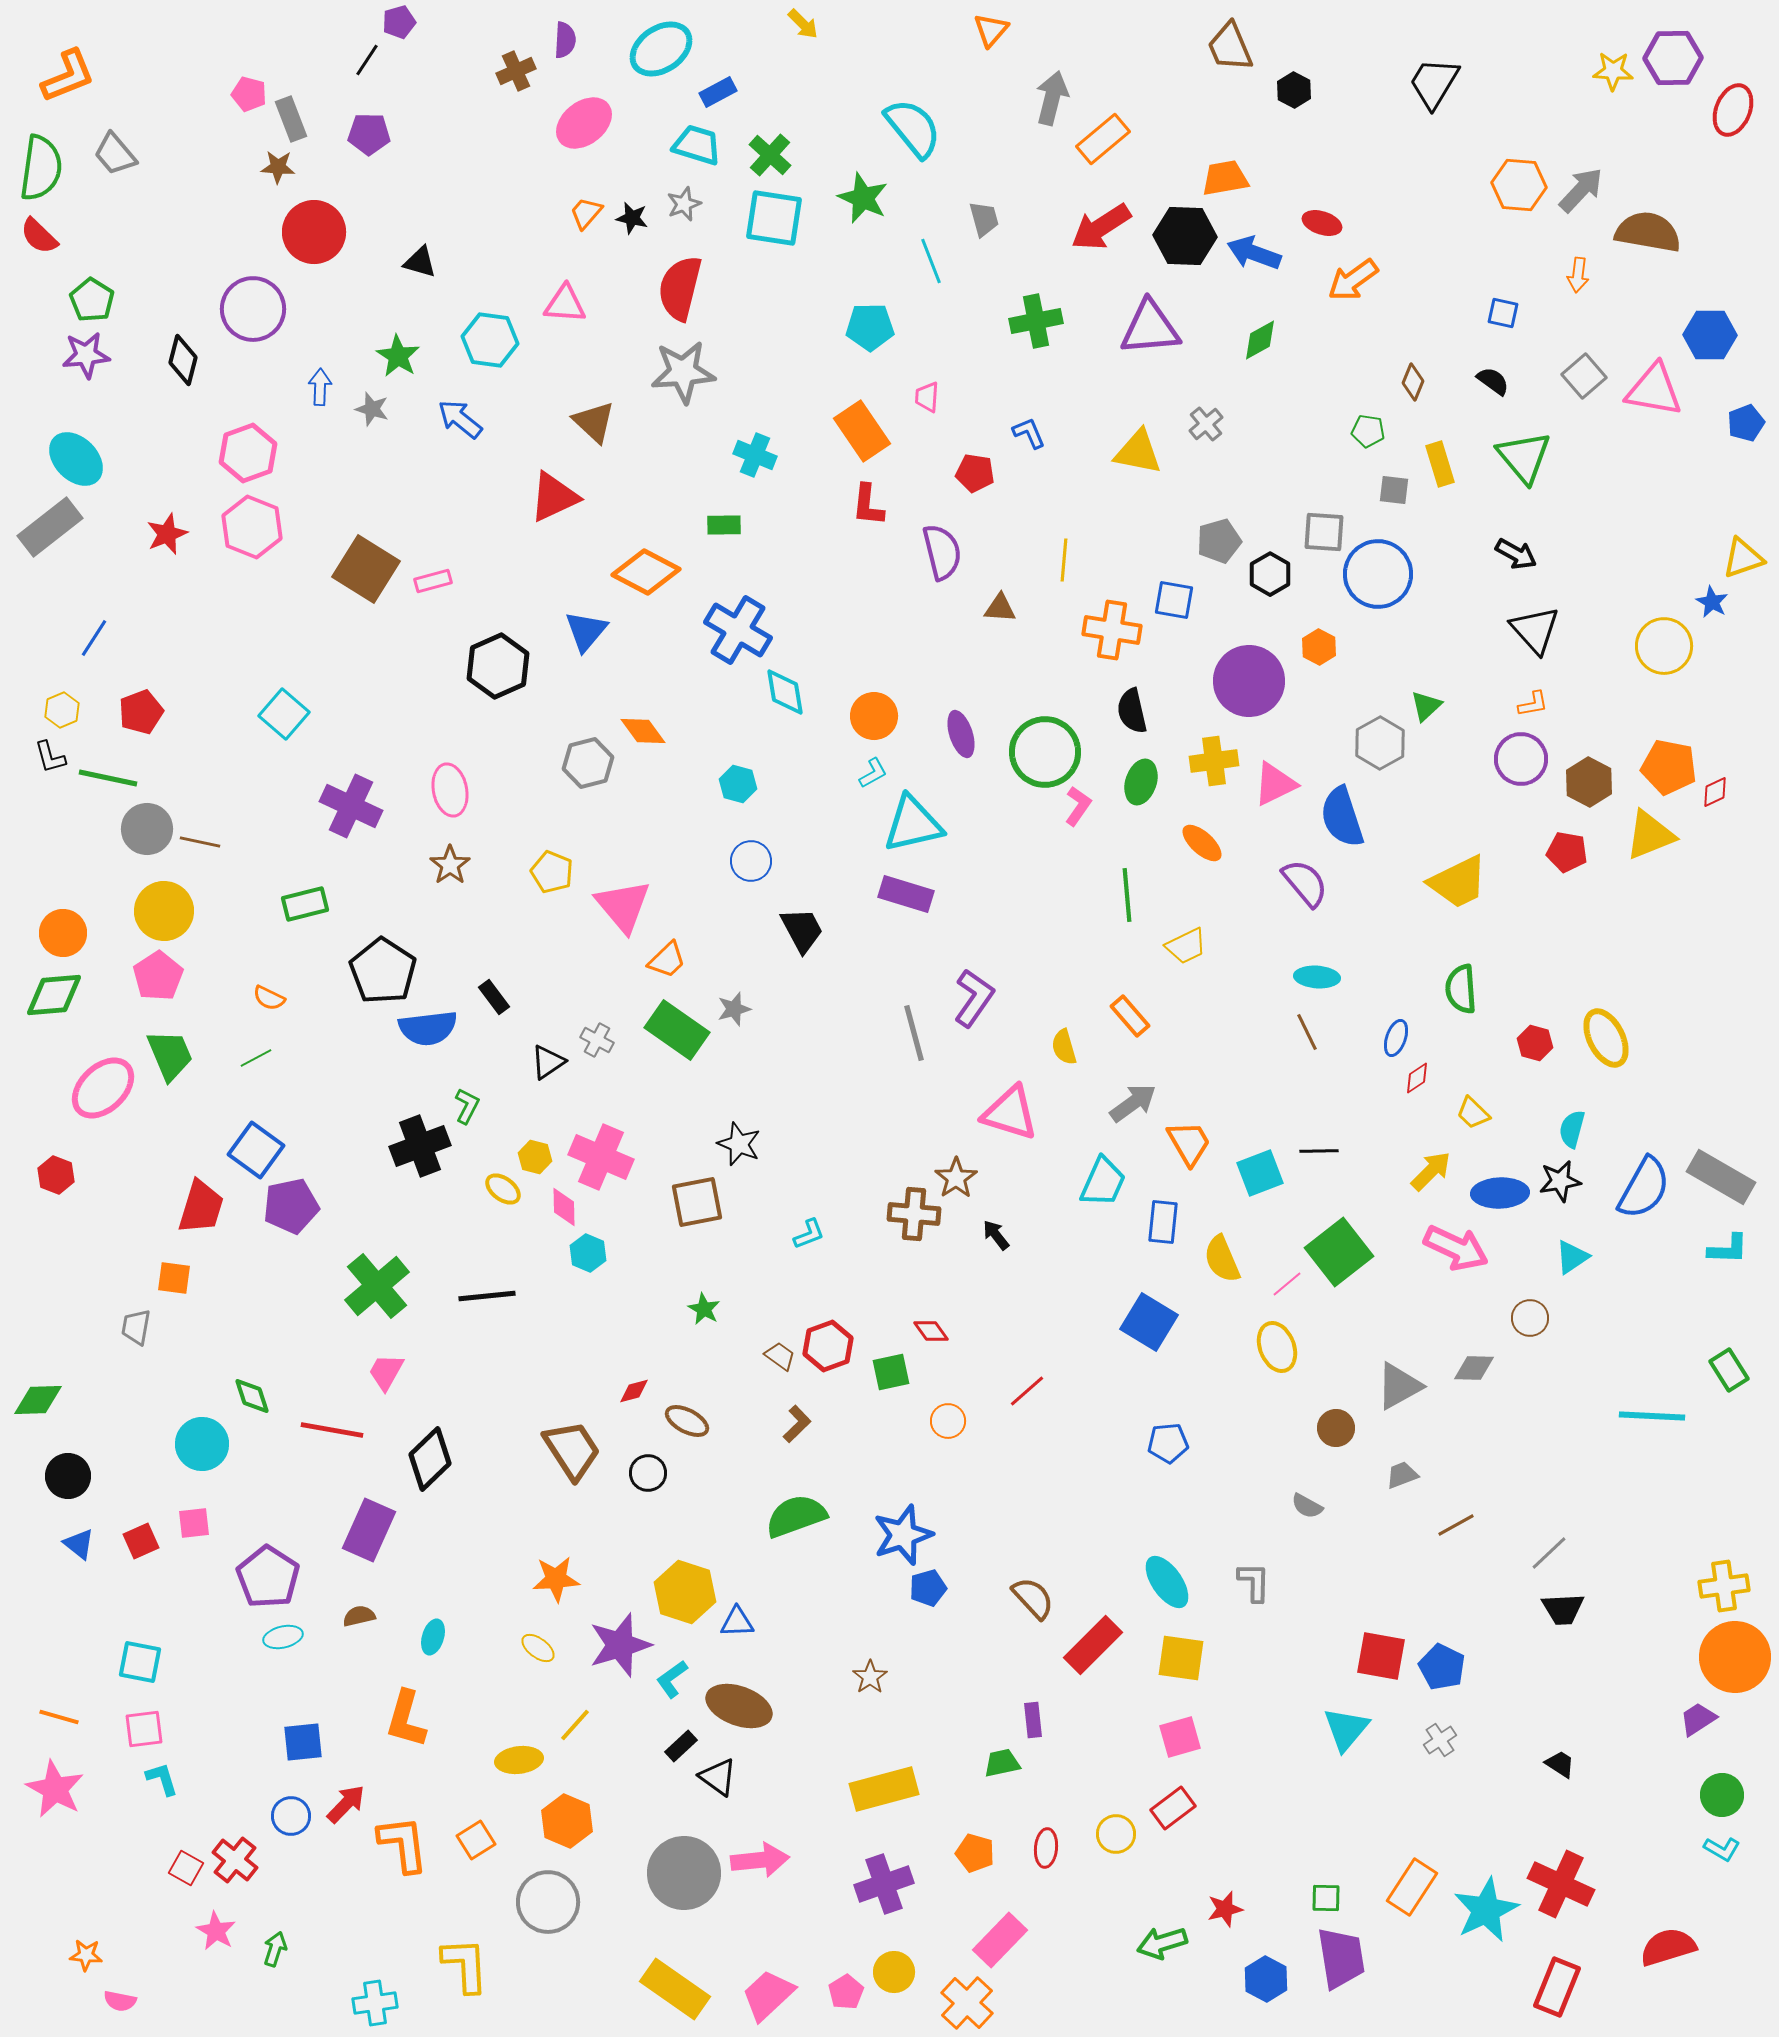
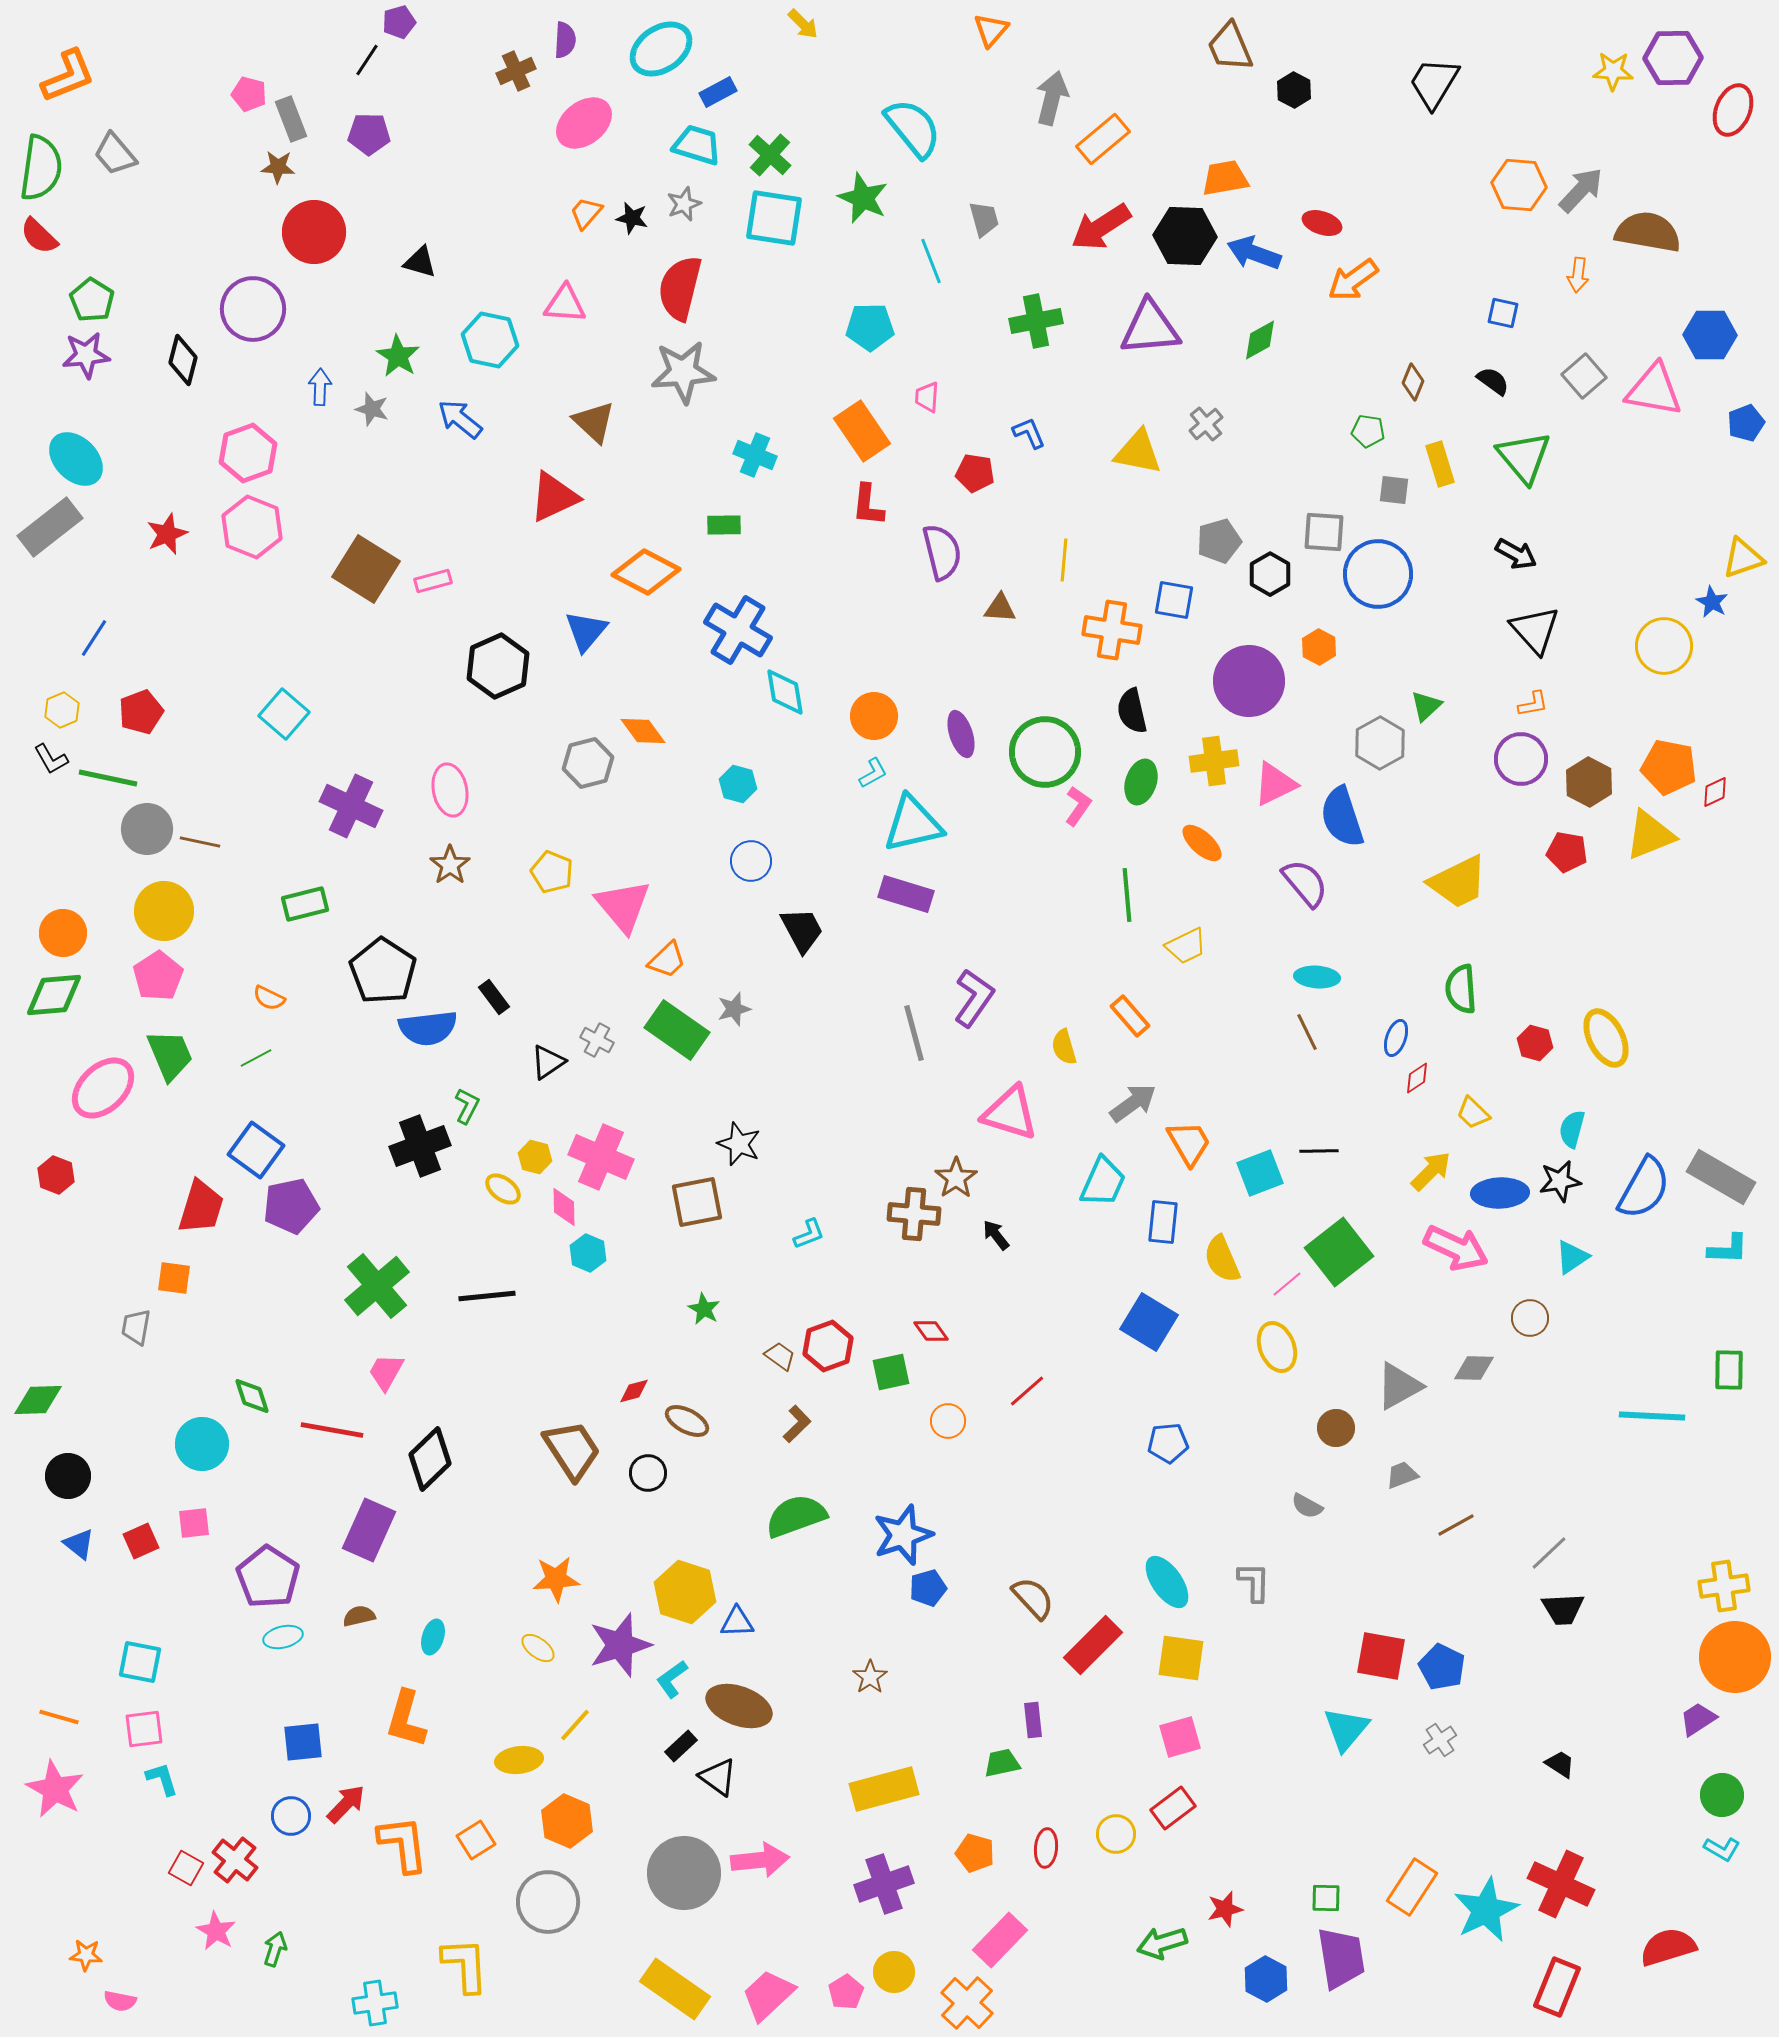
cyan hexagon at (490, 340): rotated 4 degrees clockwise
black L-shape at (50, 757): moved 1 px right, 2 px down; rotated 15 degrees counterclockwise
green rectangle at (1729, 1370): rotated 33 degrees clockwise
